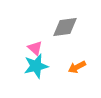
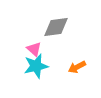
gray diamond: moved 9 px left
pink triangle: moved 1 px left, 1 px down
